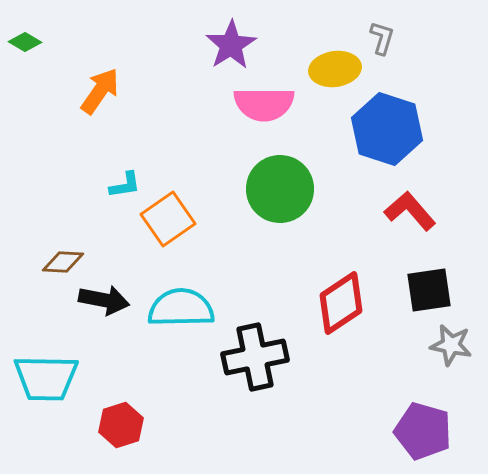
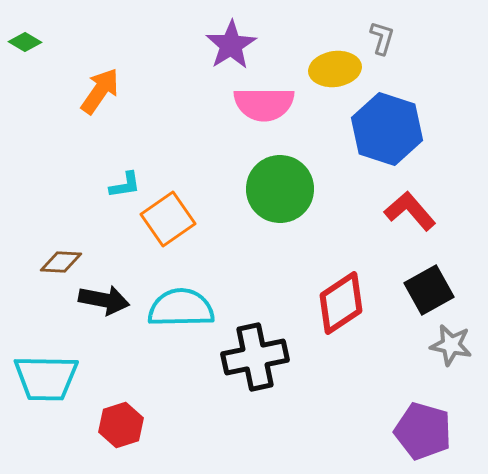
brown diamond: moved 2 px left
black square: rotated 21 degrees counterclockwise
